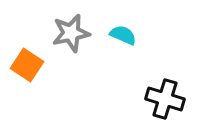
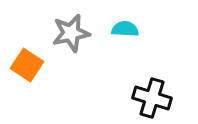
cyan semicircle: moved 2 px right, 6 px up; rotated 20 degrees counterclockwise
black cross: moved 13 px left, 1 px up
